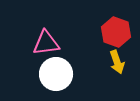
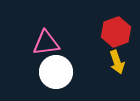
red hexagon: rotated 20 degrees clockwise
white circle: moved 2 px up
